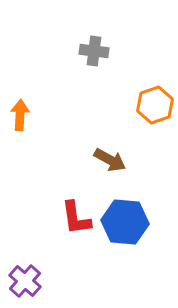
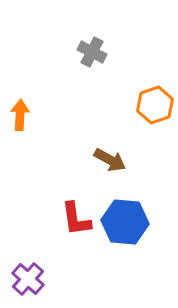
gray cross: moved 2 px left, 1 px down; rotated 20 degrees clockwise
red L-shape: moved 1 px down
purple cross: moved 3 px right, 2 px up
